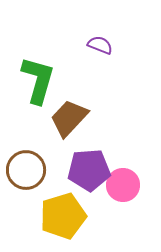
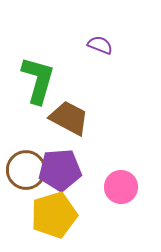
brown trapezoid: rotated 75 degrees clockwise
purple pentagon: moved 29 px left
pink circle: moved 2 px left, 2 px down
yellow pentagon: moved 9 px left, 1 px up
